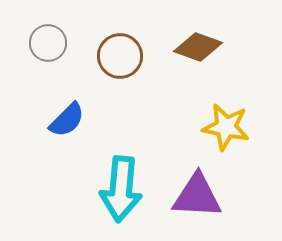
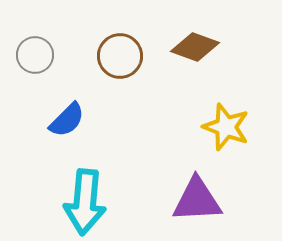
gray circle: moved 13 px left, 12 px down
brown diamond: moved 3 px left
yellow star: rotated 9 degrees clockwise
cyan arrow: moved 36 px left, 13 px down
purple triangle: moved 4 px down; rotated 6 degrees counterclockwise
